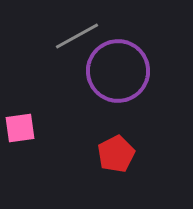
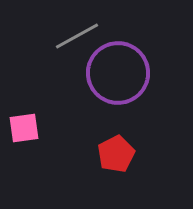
purple circle: moved 2 px down
pink square: moved 4 px right
